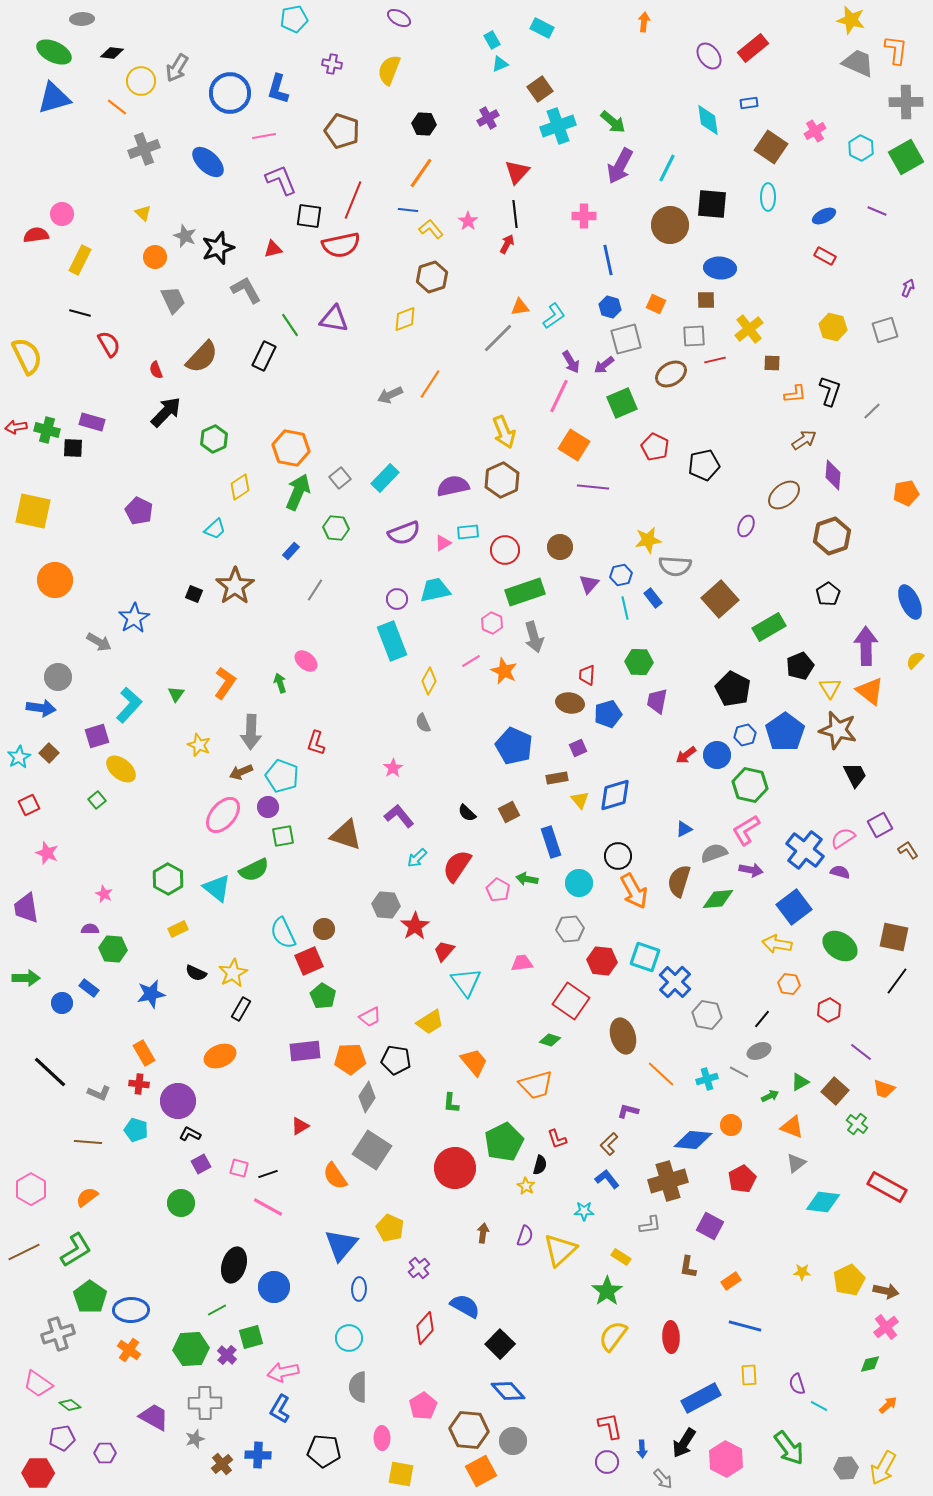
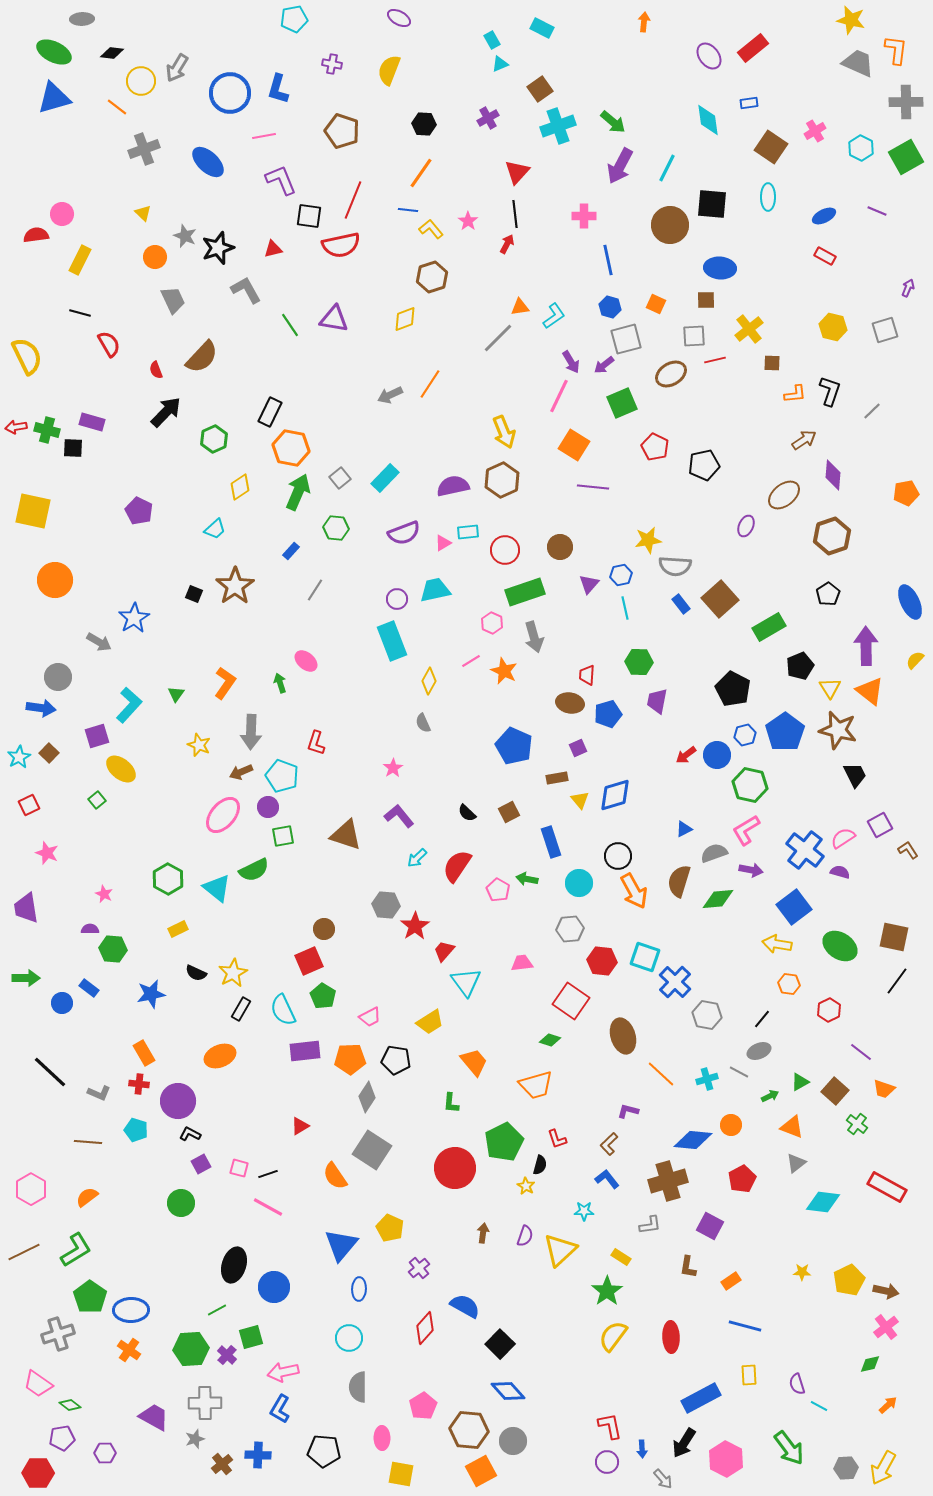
black rectangle at (264, 356): moved 6 px right, 56 px down
blue rectangle at (653, 598): moved 28 px right, 6 px down
cyan semicircle at (283, 933): moved 77 px down
